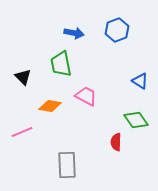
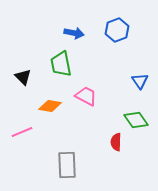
blue triangle: rotated 24 degrees clockwise
